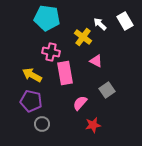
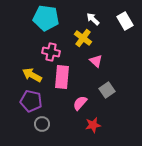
cyan pentagon: moved 1 px left
white arrow: moved 7 px left, 5 px up
yellow cross: moved 1 px down
pink triangle: rotated 16 degrees clockwise
pink rectangle: moved 3 px left, 4 px down; rotated 15 degrees clockwise
